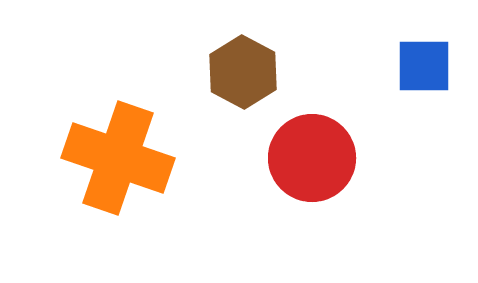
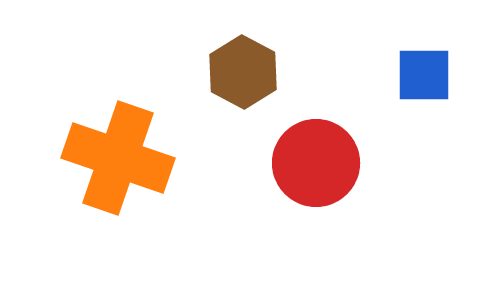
blue square: moved 9 px down
red circle: moved 4 px right, 5 px down
